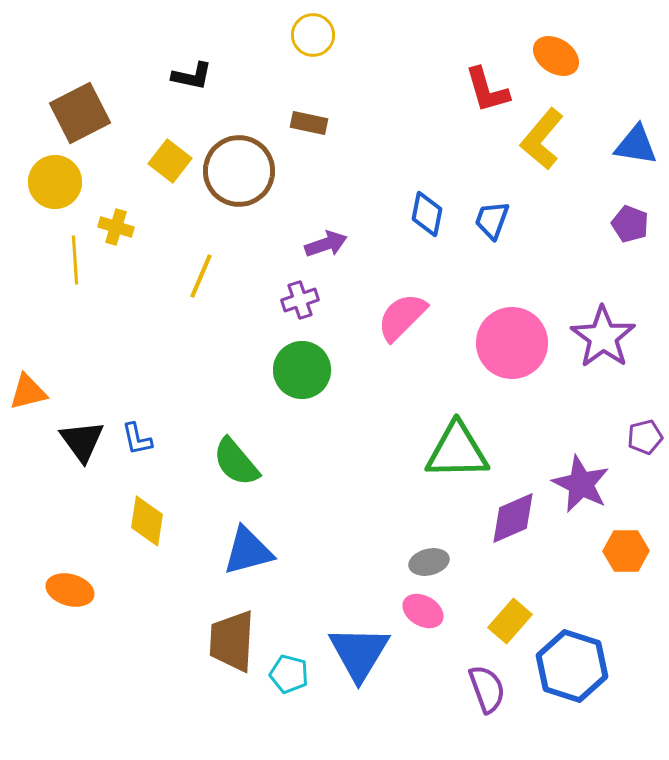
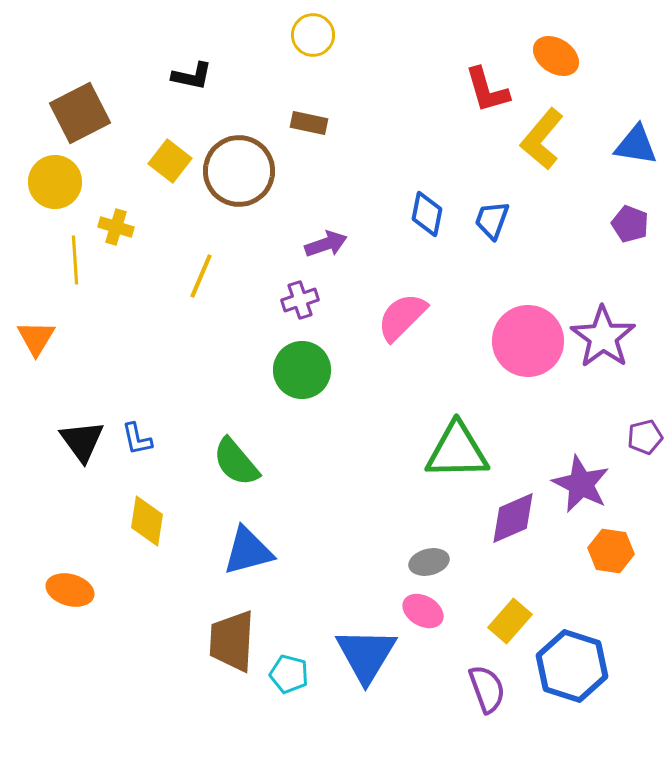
pink circle at (512, 343): moved 16 px right, 2 px up
orange triangle at (28, 392): moved 8 px right, 54 px up; rotated 45 degrees counterclockwise
orange hexagon at (626, 551): moved 15 px left; rotated 9 degrees clockwise
blue triangle at (359, 653): moved 7 px right, 2 px down
